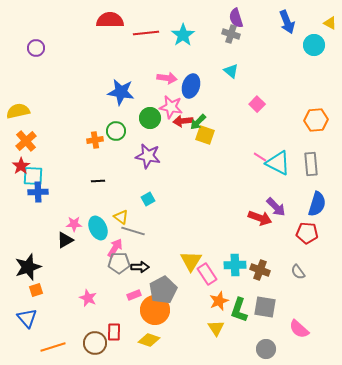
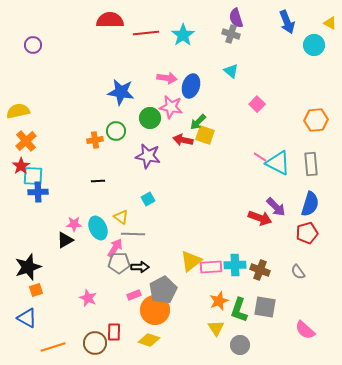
purple circle at (36, 48): moved 3 px left, 3 px up
red arrow at (183, 121): moved 19 px down; rotated 18 degrees clockwise
blue semicircle at (317, 204): moved 7 px left
gray line at (133, 231): moved 3 px down; rotated 15 degrees counterclockwise
red pentagon at (307, 233): rotated 20 degrees counterclockwise
yellow triangle at (191, 261): rotated 20 degrees clockwise
pink rectangle at (207, 274): moved 4 px right, 7 px up; rotated 60 degrees counterclockwise
blue triangle at (27, 318): rotated 20 degrees counterclockwise
pink semicircle at (299, 329): moved 6 px right, 1 px down
gray circle at (266, 349): moved 26 px left, 4 px up
